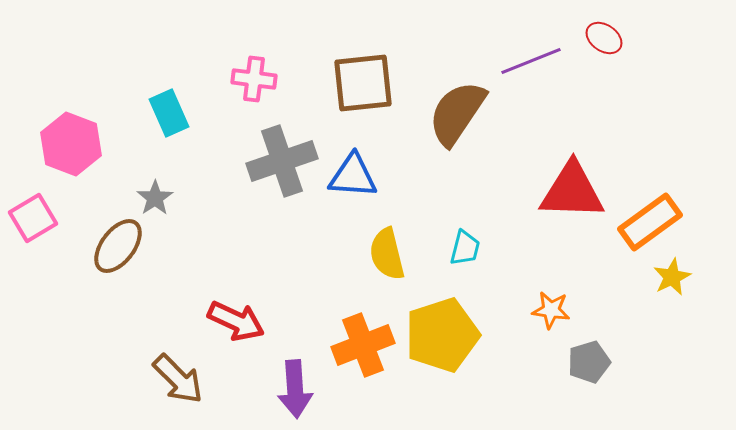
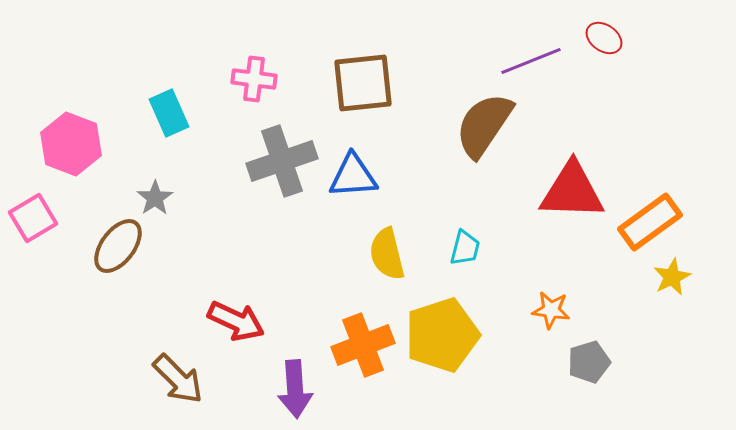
brown semicircle: moved 27 px right, 12 px down
blue triangle: rotated 8 degrees counterclockwise
